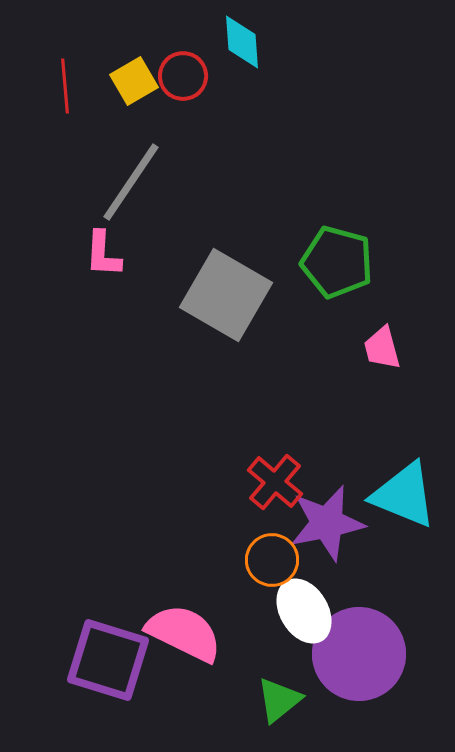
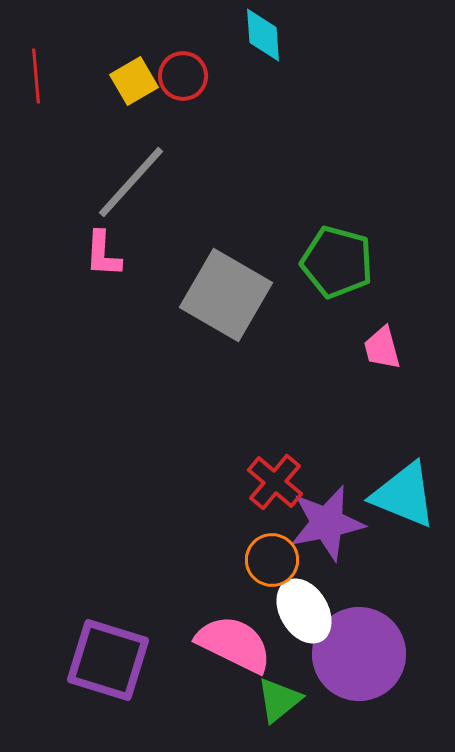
cyan diamond: moved 21 px right, 7 px up
red line: moved 29 px left, 10 px up
gray line: rotated 8 degrees clockwise
pink semicircle: moved 50 px right, 11 px down
